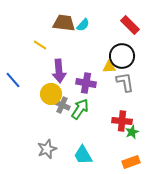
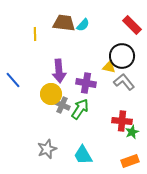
red rectangle: moved 2 px right
yellow line: moved 5 px left, 11 px up; rotated 56 degrees clockwise
yellow triangle: rotated 16 degrees clockwise
gray L-shape: moved 1 px left; rotated 30 degrees counterclockwise
orange rectangle: moved 1 px left, 1 px up
